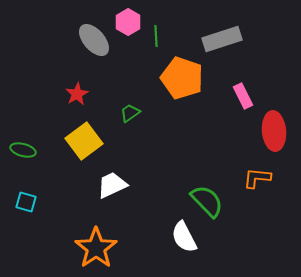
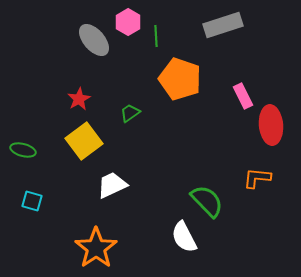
gray rectangle: moved 1 px right, 14 px up
orange pentagon: moved 2 px left, 1 px down
red star: moved 2 px right, 5 px down
red ellipse: moved 3 px left, 6 px up
cyan square: moved 6 px right, 1 px up
